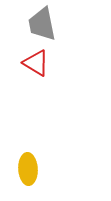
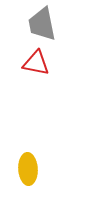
red triangle: rotated 20 degrees counterclockwise
